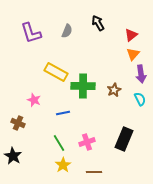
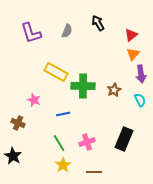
cyan semicircle: moved 1 px down
blue line: moved 1 px down
